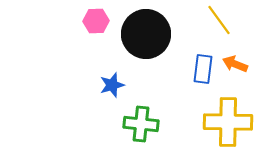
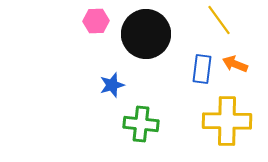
blue rectangle: moved 1 px left
yellow cross: moved 1 px left, 1 px up
